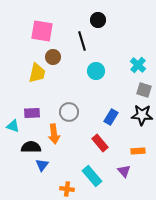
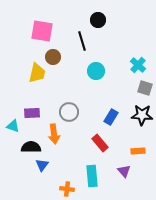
gray square: moved 1 px right, 2 px up
cyan rectangle: rotated 35 degrees clockwise
